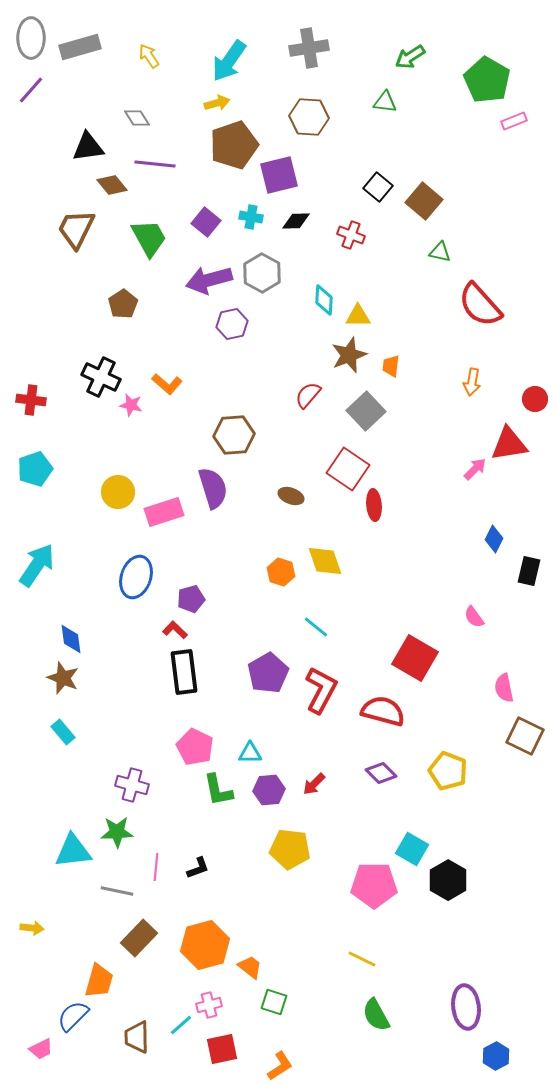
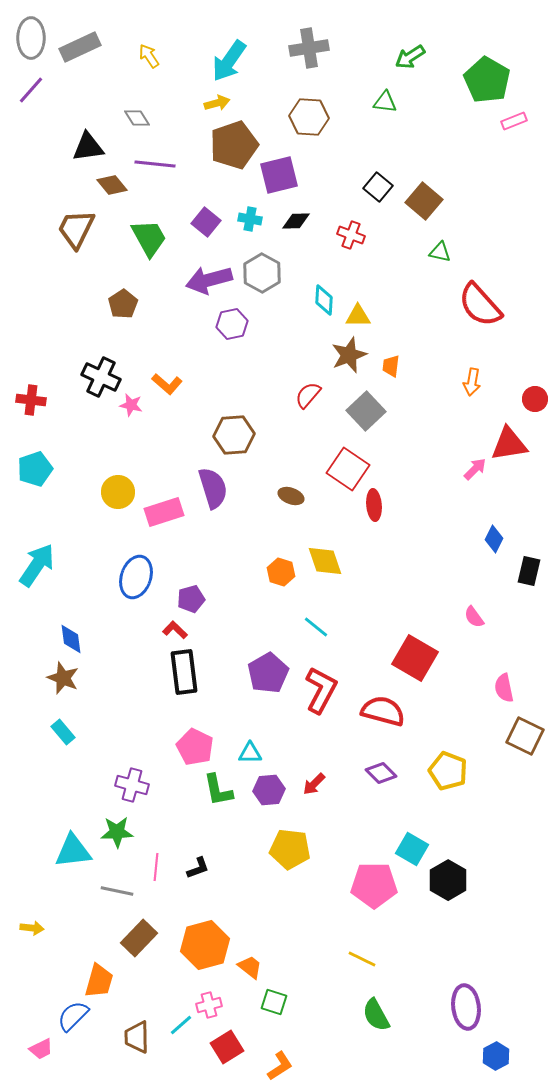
gray rectangle at (80, 47): rotated 9 degrees counterclockwise
cyan cross at (251, 217): moved 1 px left, 2 px down
red square at (222, 1049): moved 5 px right, 2 px up; rotated 20 degrees counterclockwise
